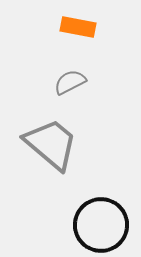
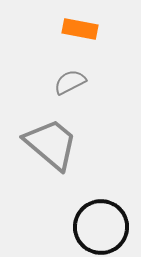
orange rectangle: moved 2 px right, 2 px down
black circle: moved 2 px down
